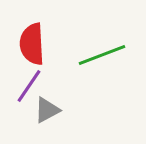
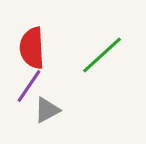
red semicircle: moved 4 px down
green line: rotated 21 degrees counterclockwise
